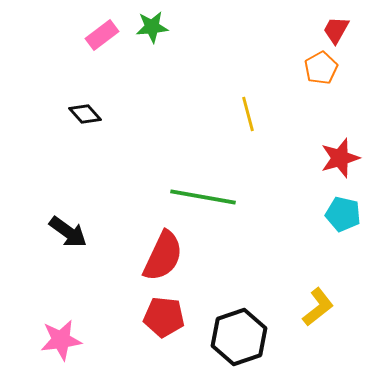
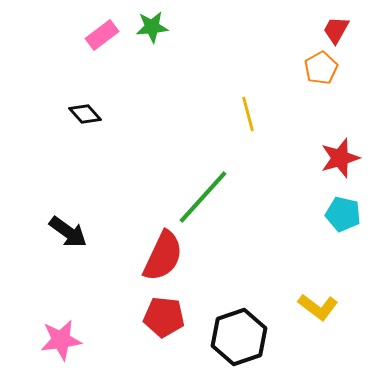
green line: rotated 58 degrees counterclockwise
yellow L-shape: rotated 75 degrees clockwise
